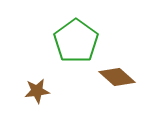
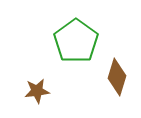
brown diamond: rotated 66 degrees clockwise
